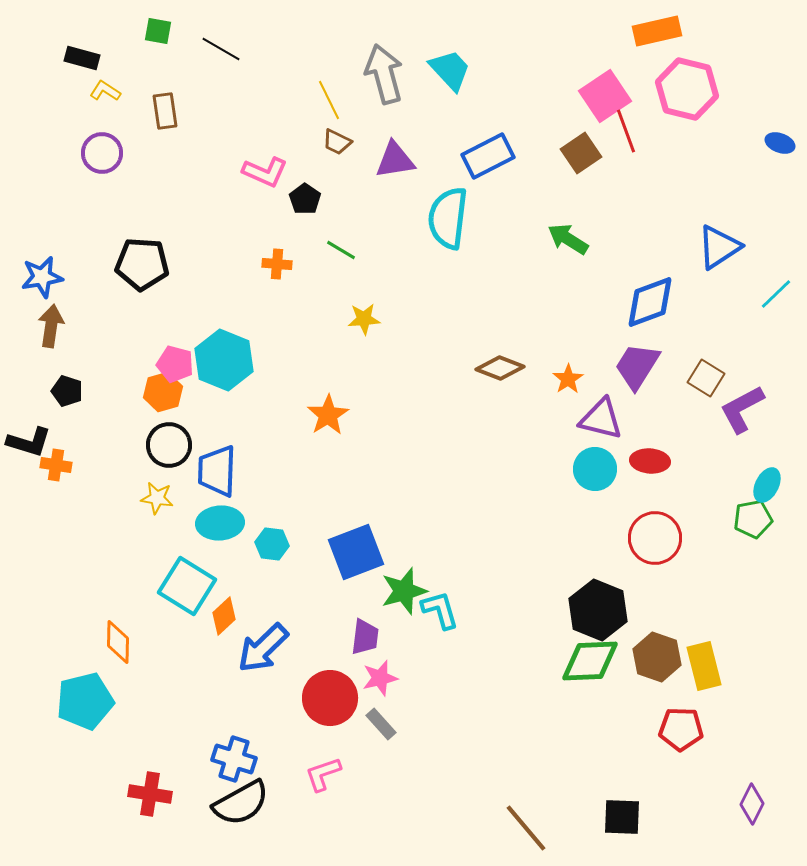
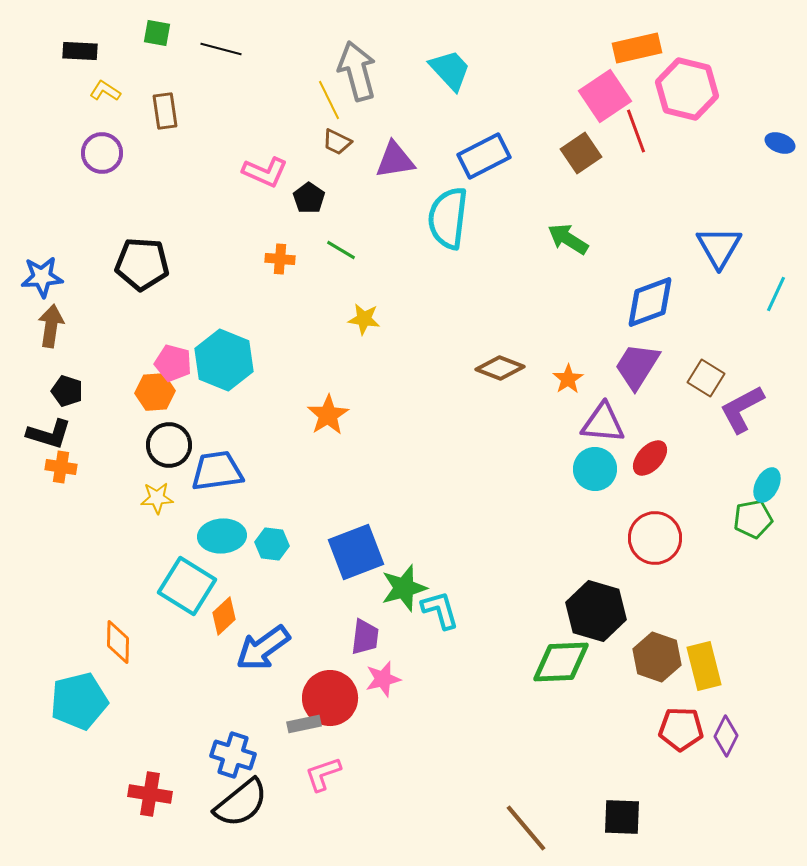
green square at (158, 31): moved 1 px left, 2 px down
orange rectangle at (657, 31): moved 20 px left, 17 px down
black line at (221, 49): rotated 15 degrees counterclockwise
black rectangle at (82, 58): moved 2 px left, 7 px up; rotated 12 degrees counterclockwise
gray arrow at (384, 74): moved 27 px left, 3 px up
red line at (626, 131): moved 10 px right
blue rectangle at (488, 156): moved 4 px left
black pentagon at (305, 199): moved 4 px right, 1 px up
blue triangle at (719, 247): rotated 27 degrees counterclockwise
orange cross at (277, 264): moved 3 px right, 5 px up
blue star at (42, 277): rotated 6 degrees clockwise
cyan line at (776, 294): rotated 21 degrees counterclockwise
yellow star at (364, 319): rotated 12 degrees clockwise
pink pentagon at (175, 364): moved 2 px left, 1 px up
orange hexagon at (163, 392): moved 8 px left; rotated 12 degrees clockwise
purple triangle at (601, 419): moved 2 px right, 4 px down; rotated 9 degrees counterclockwise
black L-shape at (29, 442): moved 20 px right, 8 px up
red ellipse at (650, 461): moved 3 px up; rotated 51 degrees counterclockwise
orange cross at (56, 465): moved 5 px right, 2 px down
blue trapezoid at (217, 471): rotated 80 degrees clockwise
yellow star at (157, 498): rotated 12 degrees counterclockwise
cyan ellipse at (220, 523): moved 2 px right, 13 px down
green star at (404, 591): moved 3 px up
black hexagon at (598, 610): moved 2 px left, 1 px down; rotated 6 degrees counterclockwise
blue arrow at (263, 648): rotated 8 degrees clockwise
green diamond at (590, 661): moved 29 px left, 1 px down
pink star at (380, 678): moved 3 px right, 1 px down
cyan pentagon at (85, 701): moved 6 px left
gray rectangle at (381, 724): moved 77 px left; rotated 60 degrees counterclockwise
blue cross at (234, 759): moved 1 px left, 4 px up
black semicircle at (241, 803): rotated 10 degrees counterclockwise
purple diamond at (752, 804): moved 26 px left, 68 px up
